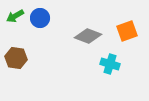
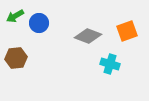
blue circle: moved 1 px left, 5 px down
brown hexagon: rotated 15 degrees counterclockwise
